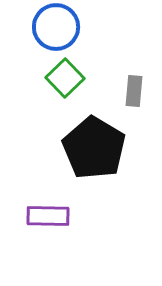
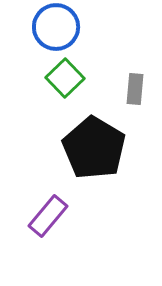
gray rectangle: moved 1 px right, 2 px up
purple rectangle: rotated 51 degrees counterclockwise
